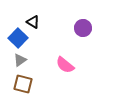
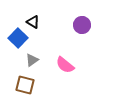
purple circle: moved 1 px left, 3 px up
gray triangle: moved 12 px right
brown square: moved 2 px right, 1 px down
